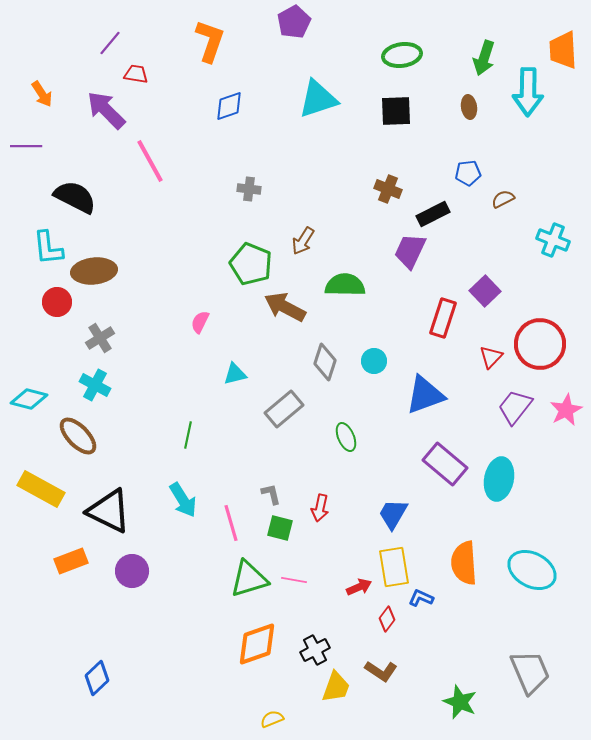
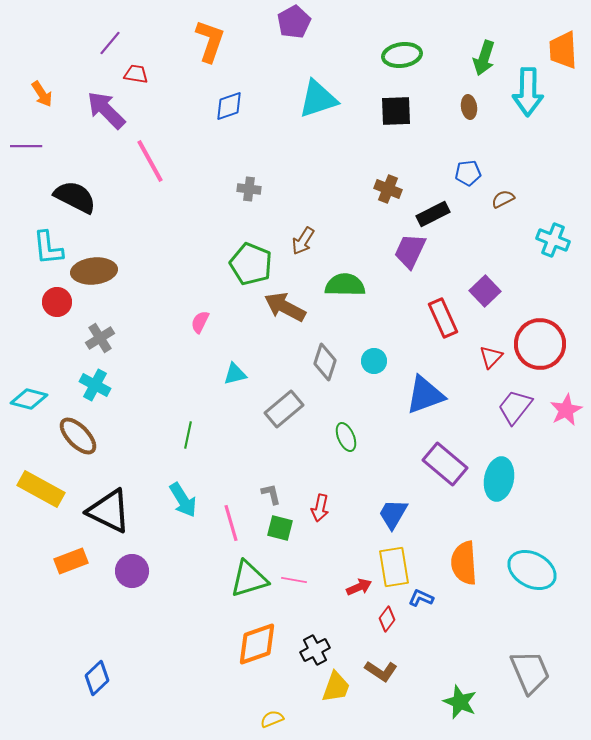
red rectangle at (443, 318): rotated 42 degrees counterclockwise
